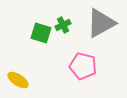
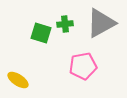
green cross: moved 2 px right, 1 px up; rotated 21 degrees clockwise
pink pentagon: rotated 24 degrees counterclockwise
